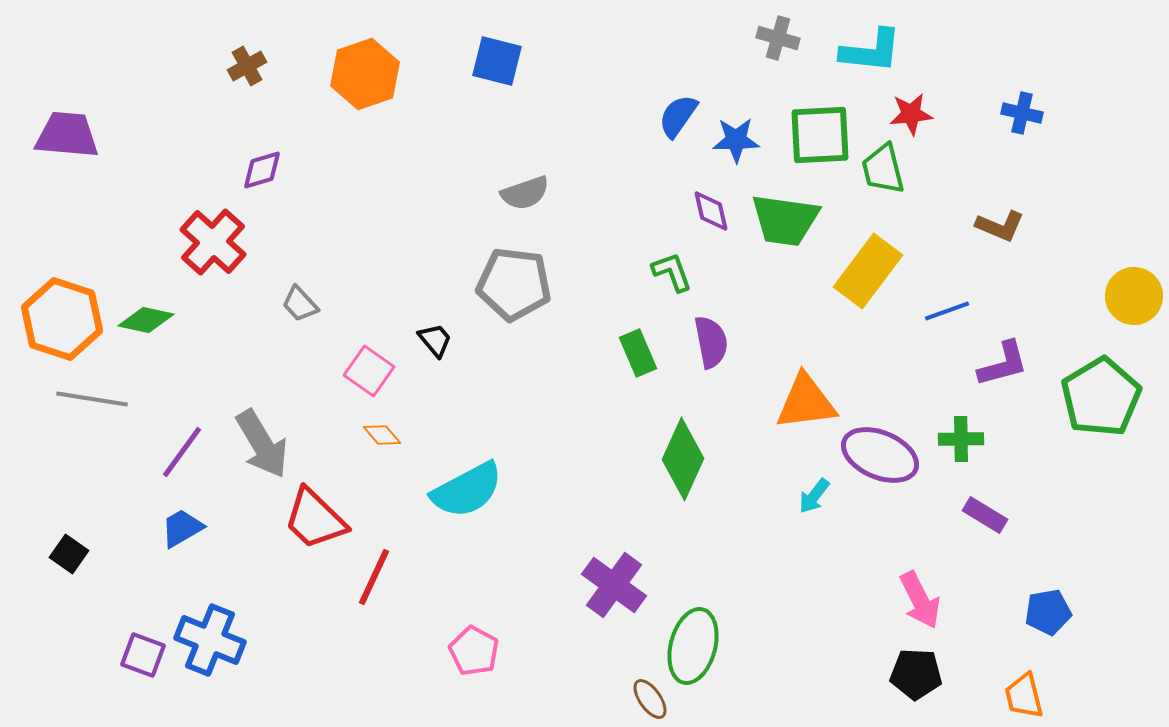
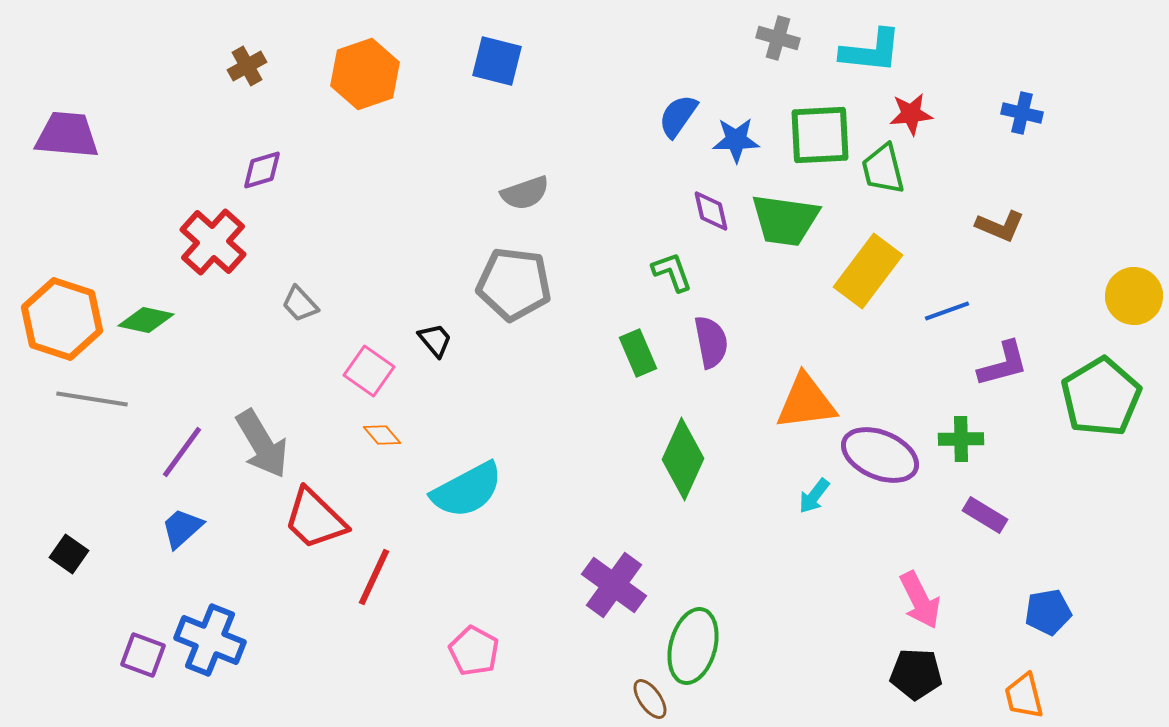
blue trapezoid at (182, 528): rotated 12 degrees counterclockwise
